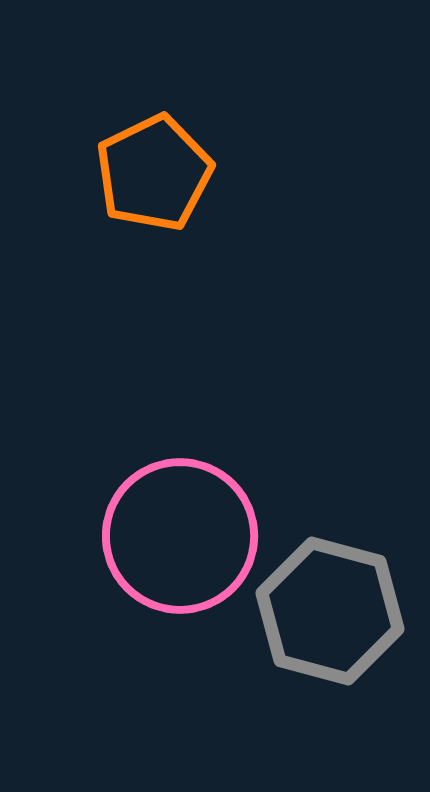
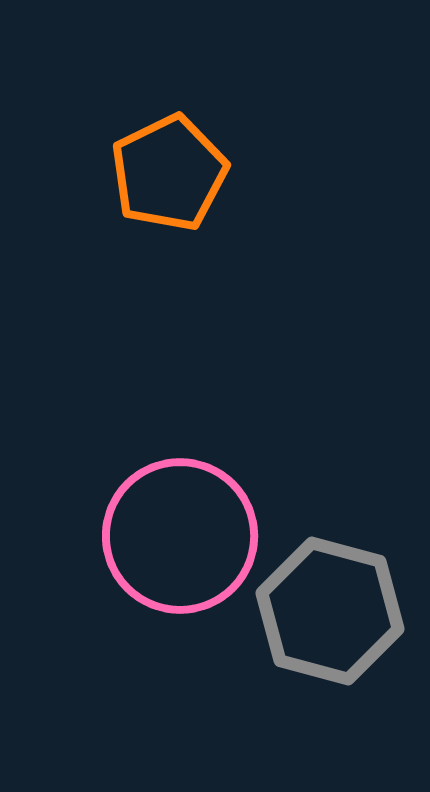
orange pentagon: moved 15 px right
